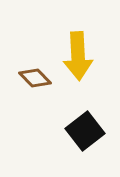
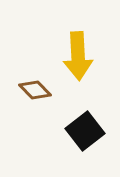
brown diamond: moved 12 px down
